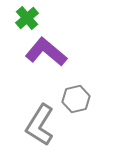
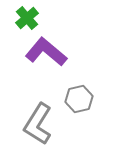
gray hexagon: moved 3 px right
gray L-shape: moved 2 px left, 1 px up
